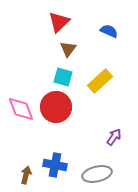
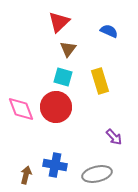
yellow rectangle: rotated 65 degrees counterclockwise
purple arrow: rotated 102 degrees clockwise
